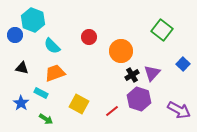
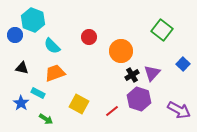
cyan rectangle: moved 3 px left
